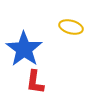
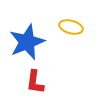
blue star: moved 3 px right, 7 px up; rotated 15 degrees clockwise
